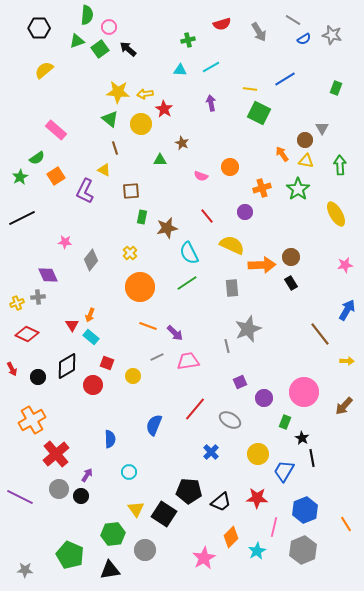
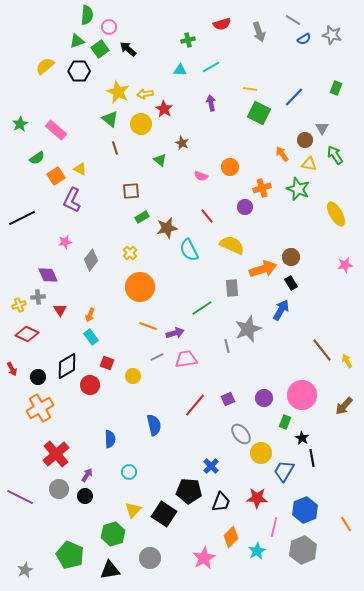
black hexagon at (39, 28): moved 40 px right, 43 px down
gray arrow at (259, 32): rotated 12 degrees clockwise
yellow semicircle at (44, 70): moved 1 px right, 4 px up
blue line at (285, 79): moved 9 px right, 18 px down; rotated 15 degrees counterclockwise
yellow star at (118, 92): rotated 20 degrees clockwise
green triangle at (160, 160): rotated 40 degrees clockwise
yellow triangle at (306, 161): moved 3 px right, 3 px down
green arrow at (340, 165): moved 5 px left, 10 px up; rotated 30 degrees counterclockwise
yellow triangle at (104, 170): moved 24 px left, 1 px up
green star at (20, 177): moved 53 px up
green star at (298, 189): rotated 15 degrees counterclockwise
purple L-shape at (85, 191): moved 13 px left, 9 px down
purple circle at (245, 212): moved 5 px up
green rectangle at (142, 217): rotated 48 degrees clockwise
pink star at (65, 242): rotated 16 degrees counterclockwise
cyan semicircle at (189, 253): moved 3 px up
orange arrow at (262, 265): moved 1 px right, 4 px down; rotated 16 degrees counterclockwise
green line at (187, 283): moved 15 px right, 25 px down
yellow cross at (17, 303): moved 2 px right, 2 px down
blue arrow at (347, 310): moved 66 px left
red triangle at (72, 325): moved 12 px left, 15 px up
purple arrow at (175, 333): rotated 60 degrees counterclockwise
brown line at (320, 334): moved 2 px right, 16 px down
cyan rectangle at (91, 337): rotated 14 degrees clockwise
pink trapezoid at (188, 361): moved 2 px left, 2 px up
yellow arrow at (347, 361): rotated 120 degrees counterclockwise
purple square at (240, 382): moved 12 px left, 17 px down
red circle at (93, 385): moved 3 px left
pink circle at (304, 392): moved 2 px left, 3 px down
red line at (195, 409): moved 4 px up
orange cross at (32, 420): moved 8 px right, 12 px up
gray ellipse at (230, 420): moved 11 px right, 14 px down; rotated 20 degrees clockwise
blue semicircle at (154, 425): rotated 145 degrees clockwise
blue cross at (211, 452): moved 14 px down
yellow circle at (258, 454): moved 3 px right, 1 px up
black circle at (81, 496): moved 4 px right
black trapezoid at (221, 502): rotated 30 degrees counterclockwise
yellow triangle at (136, 509): moved 3 px left, 1 px down; rotated 18 degrees clockwise
green hexagon at (113, 534): rotated 10 degrees counterclockwise
gray circle at (145, 550): moved 5 px right, 8 px down
gray star at (25, 570): rotated 28 degrees counterclockwise
